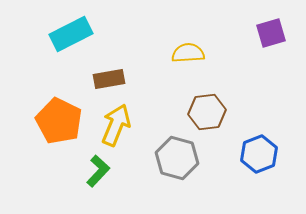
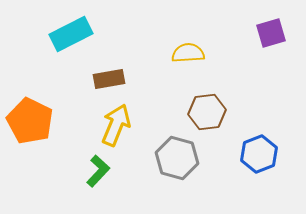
orange pentagon: moved 29 px left
